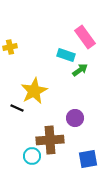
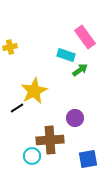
black line: rotated 56 degrees counterclockwise
